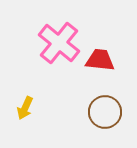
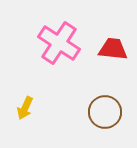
pink cross: rotated 6 degrees counterclockwise
red trapezoid: moved 13 px right, 11 px up
